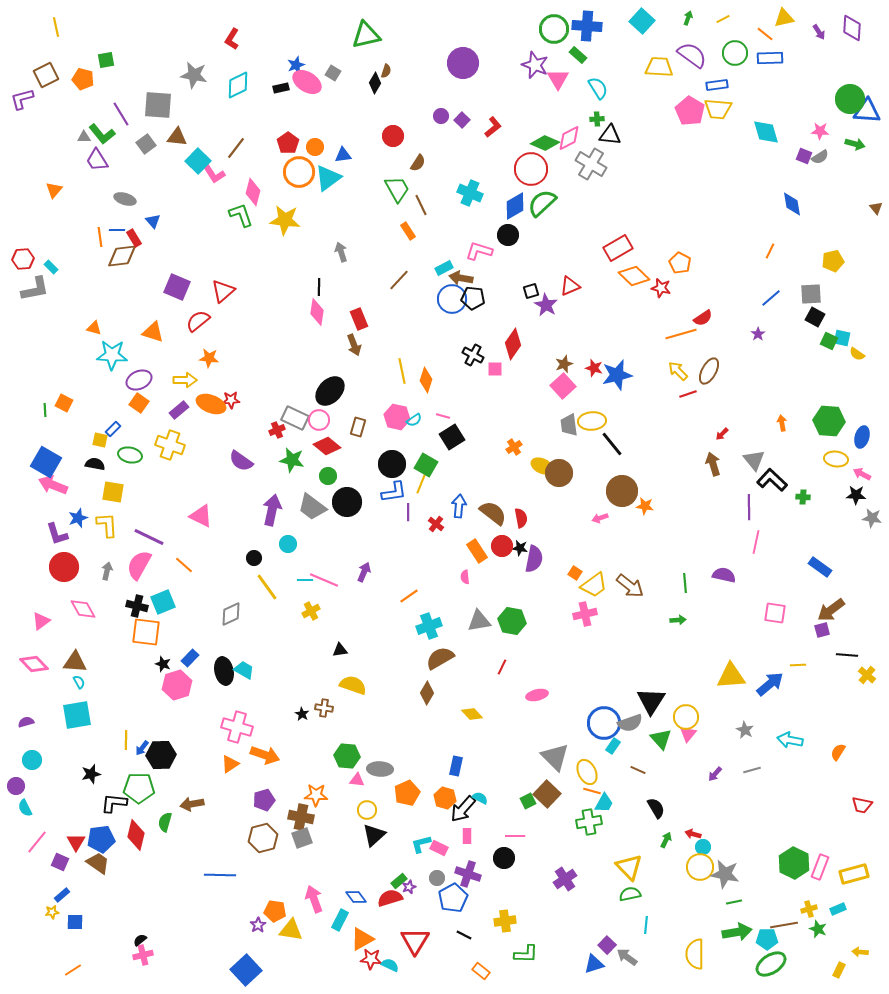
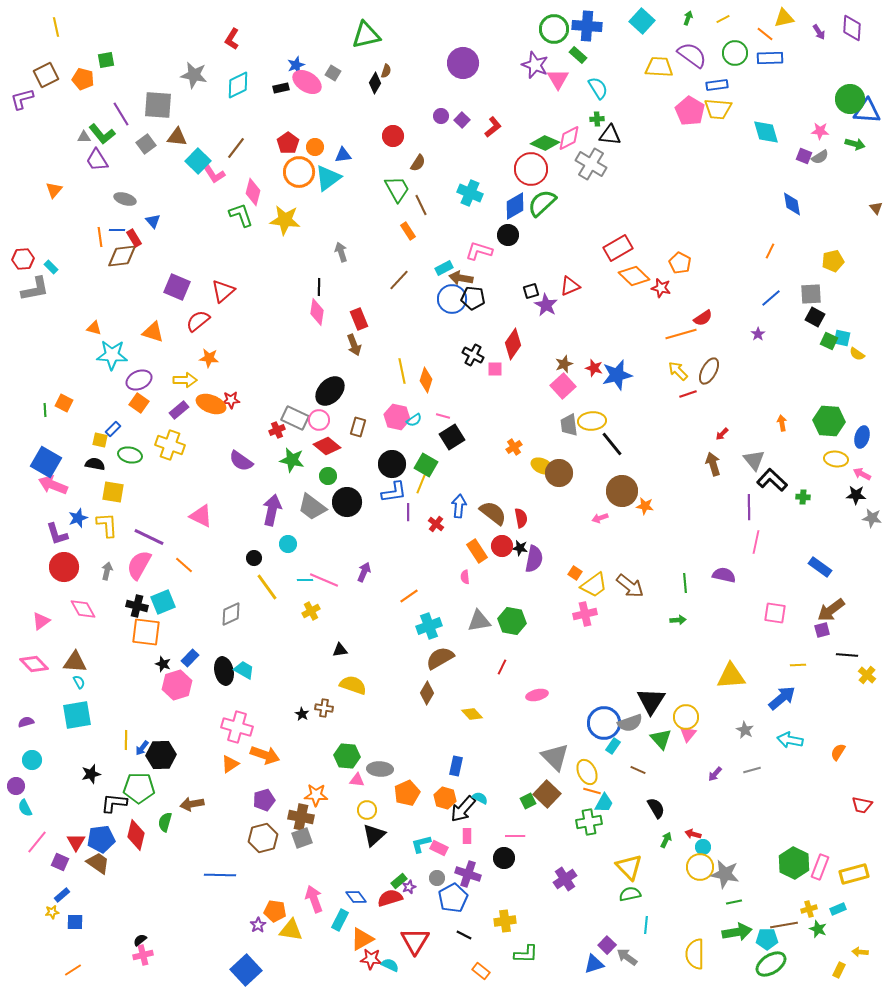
blue arrow at (770, 684): moved 12 px right, 14 px down
